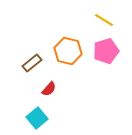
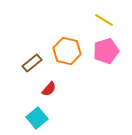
orange hexagon: moved 1 px left
